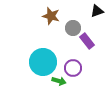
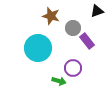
cyan circle: moved 5 px left, 14 px up
